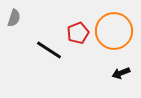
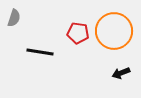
red pentagon: rotated 30 degrees clockwise
black line: moved 9 px left, 2 px down; rotated 24 degrees counterclockwise
